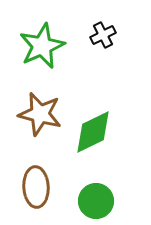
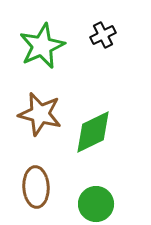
green circle: moved 3 px down
